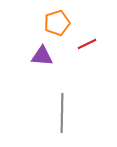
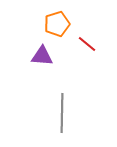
orange pentagon: moved 1 px down
red line: rotated 66 degrees clockwise
